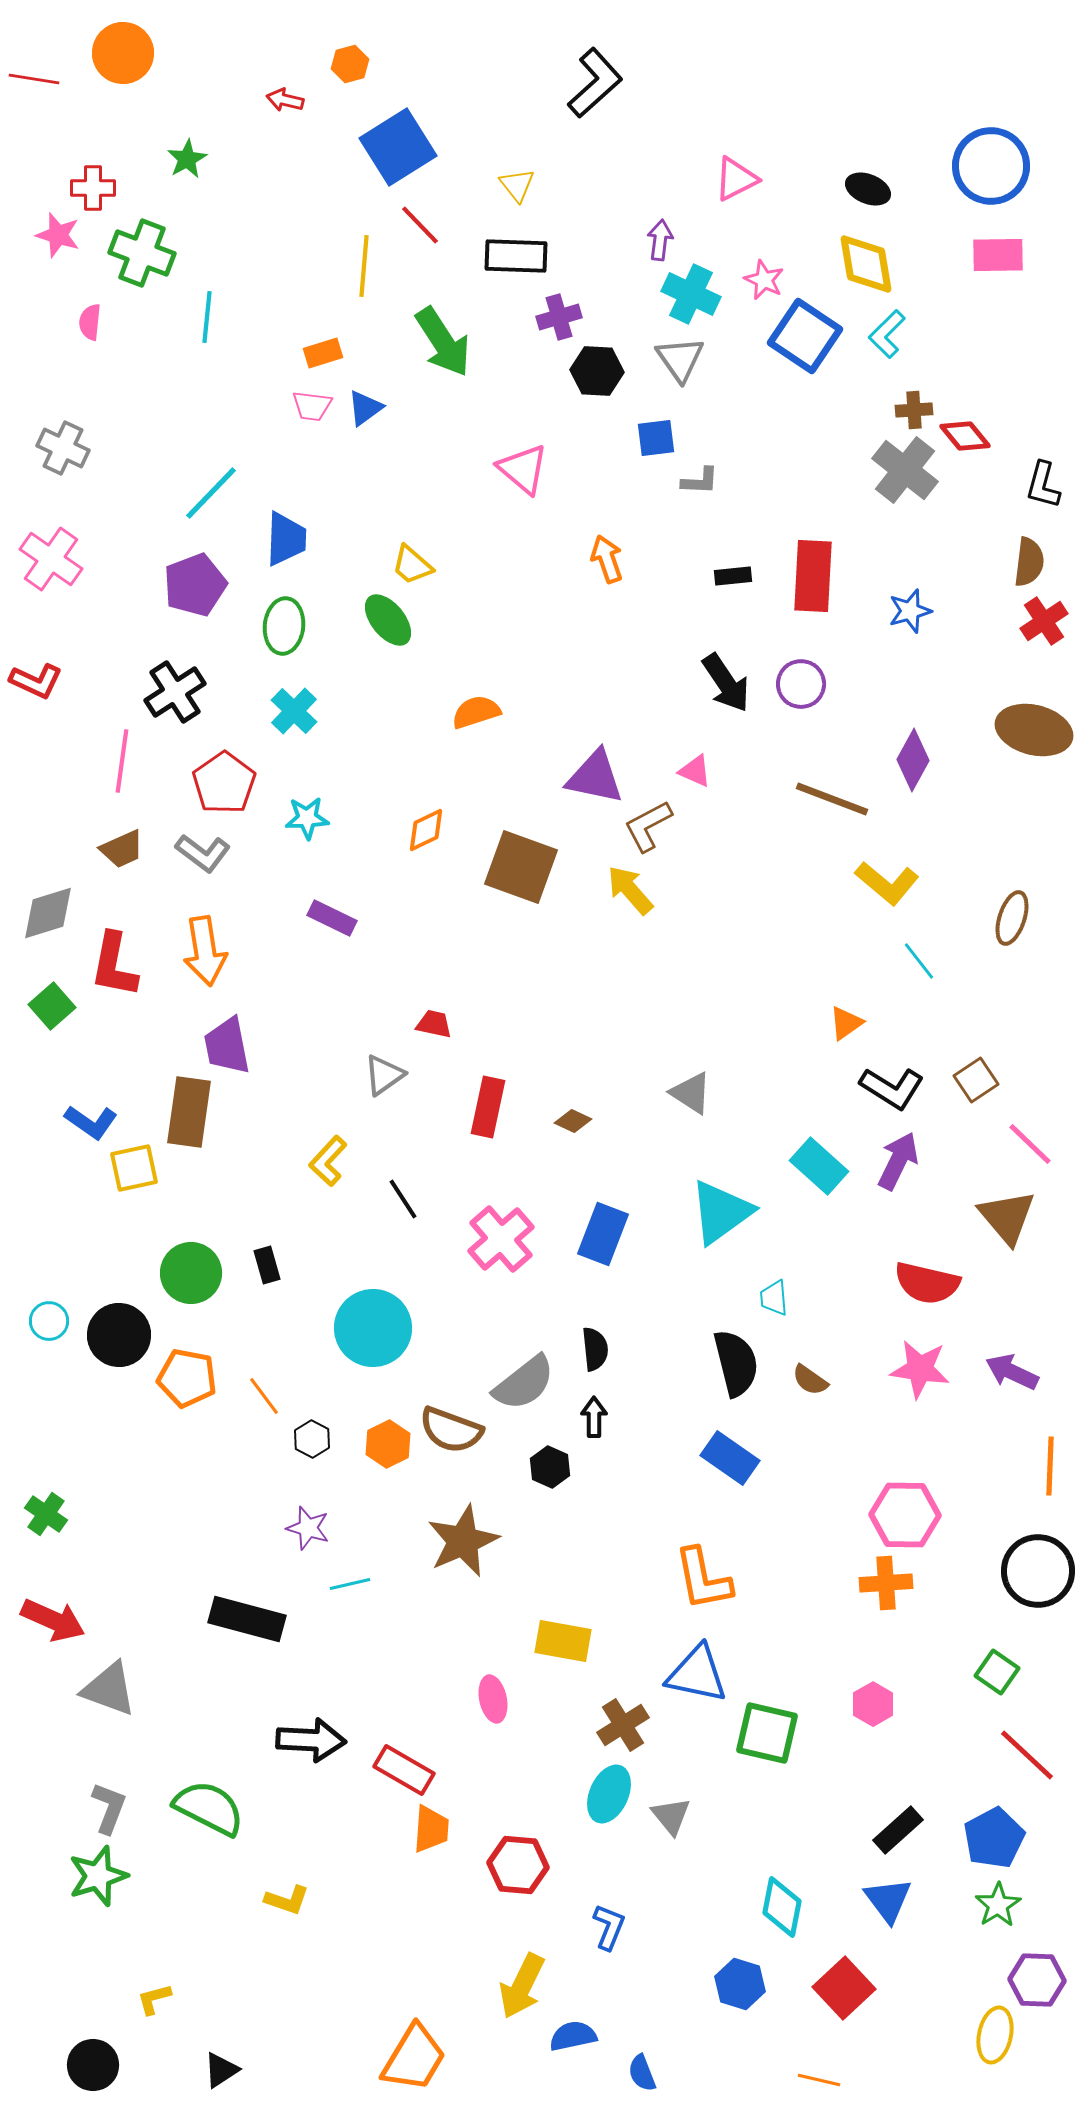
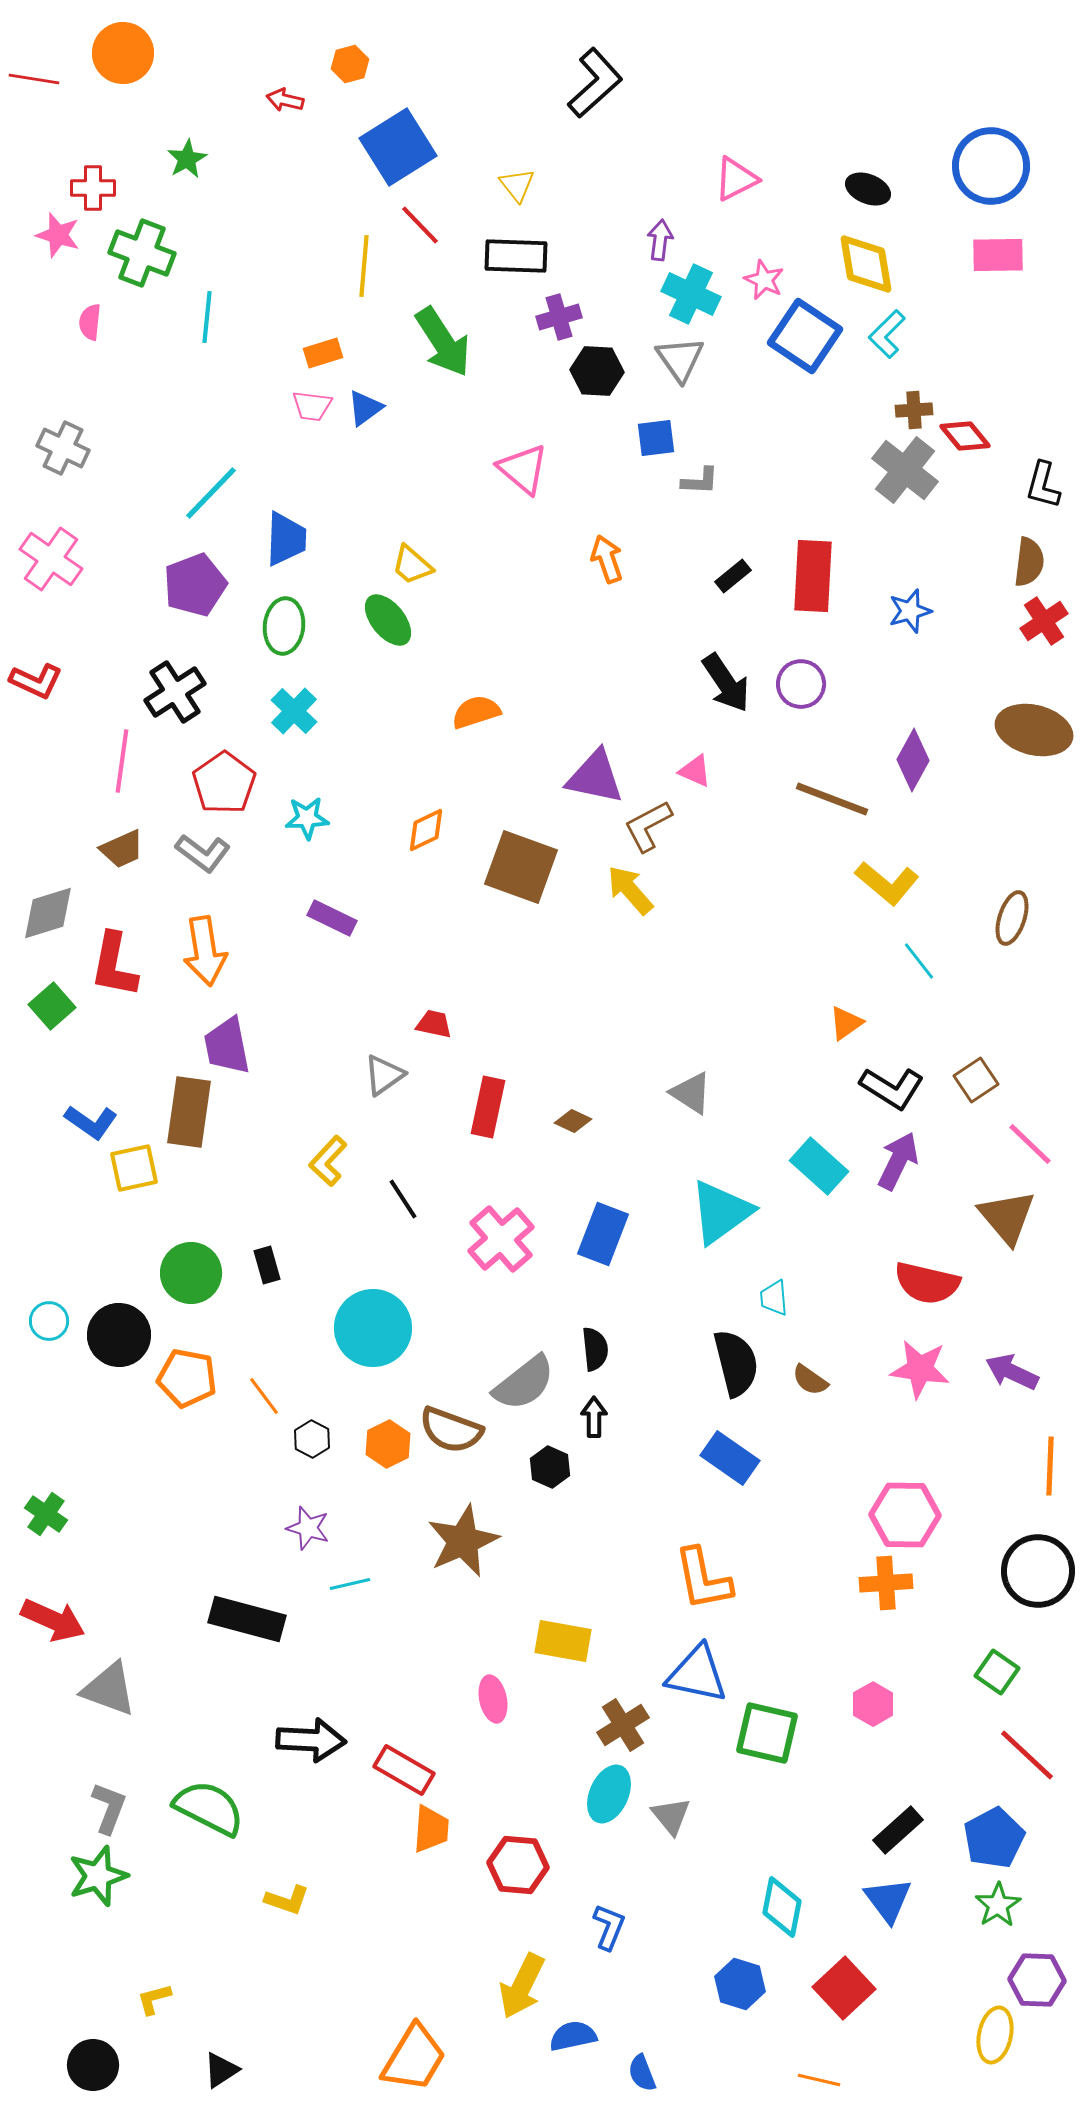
black rectangle at (733, 576): rotated 33 degrees counterclockwise
